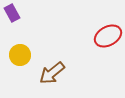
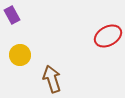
purple rectangle: moved 2 px down
brown arrow: moved 6 px down; rotated 112 degrees clockwise
